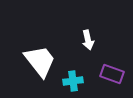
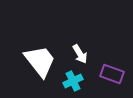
white arrow: moved 8 px left, 14 px down; rotated 18 degrees counterclockwise
cyan cross: rotated 18 degrees counterclockwise
